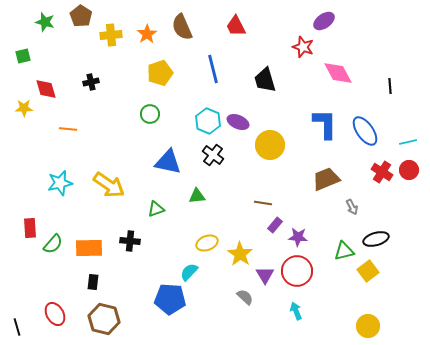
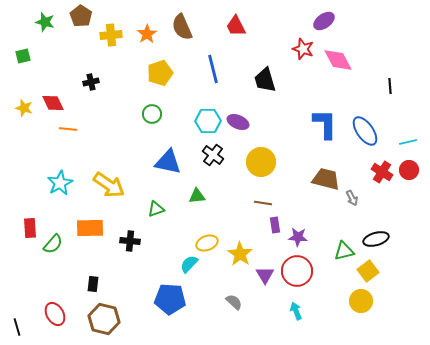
red star at (303, 47): moved 2 px down
pink diamond at (338, 73): moved 13 px up
red diamond at (46, 89): moved 7 px right, 14 px down; rotated 10 degrees counterclockwise
yellow star at (24, 108): rotated 18 degrees clockwise
green circle at (150, 114): moved 2 px right
cyan hexagon at (208, 121): rotated 25 degrees counterclockwise
yellow circle at (270, 145): moved 9 px left, 17 px down
brown trapezoid at (326, 179): rotated 36 degrees clockwise
cyan star at (60, 183): rotated 15 degrees counterclockwise
gray arrow at (352, 207): moved 9 px up
purple rectangle at (275, 225): rotated 49 degrees counterclockwise
orange rectangle at (89, 248): moved 1 px right, 20 px up
cyan semicircle at (189, 272): moved 8 px up
black rectangle at (93, 282): moved 2 px down
gray semicircle at (245, 297): moved 11 px left, 5 px down
yellow circle at (368, 326): moved 7 px left, 25 px up
